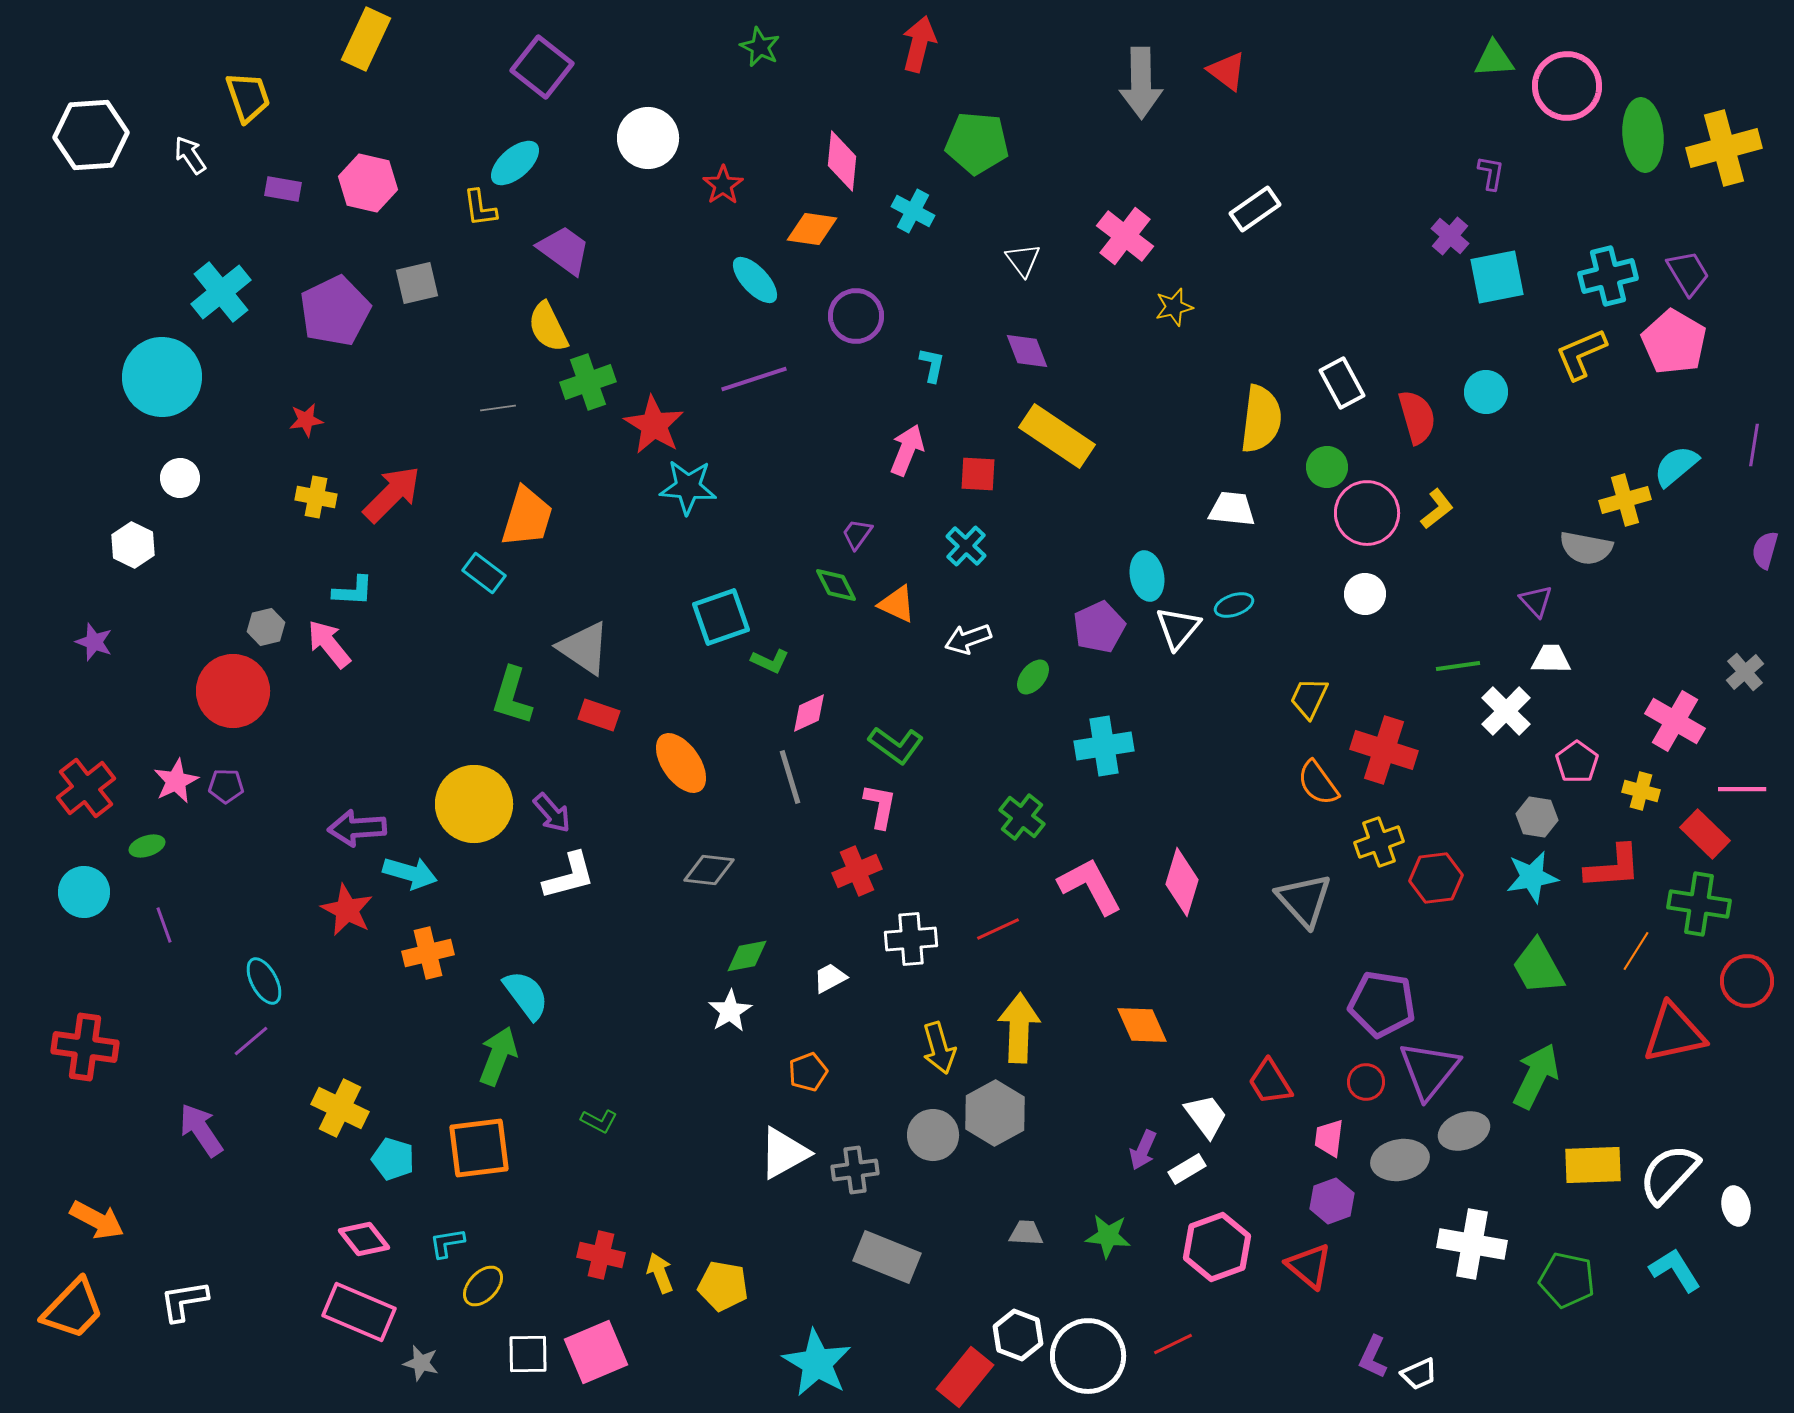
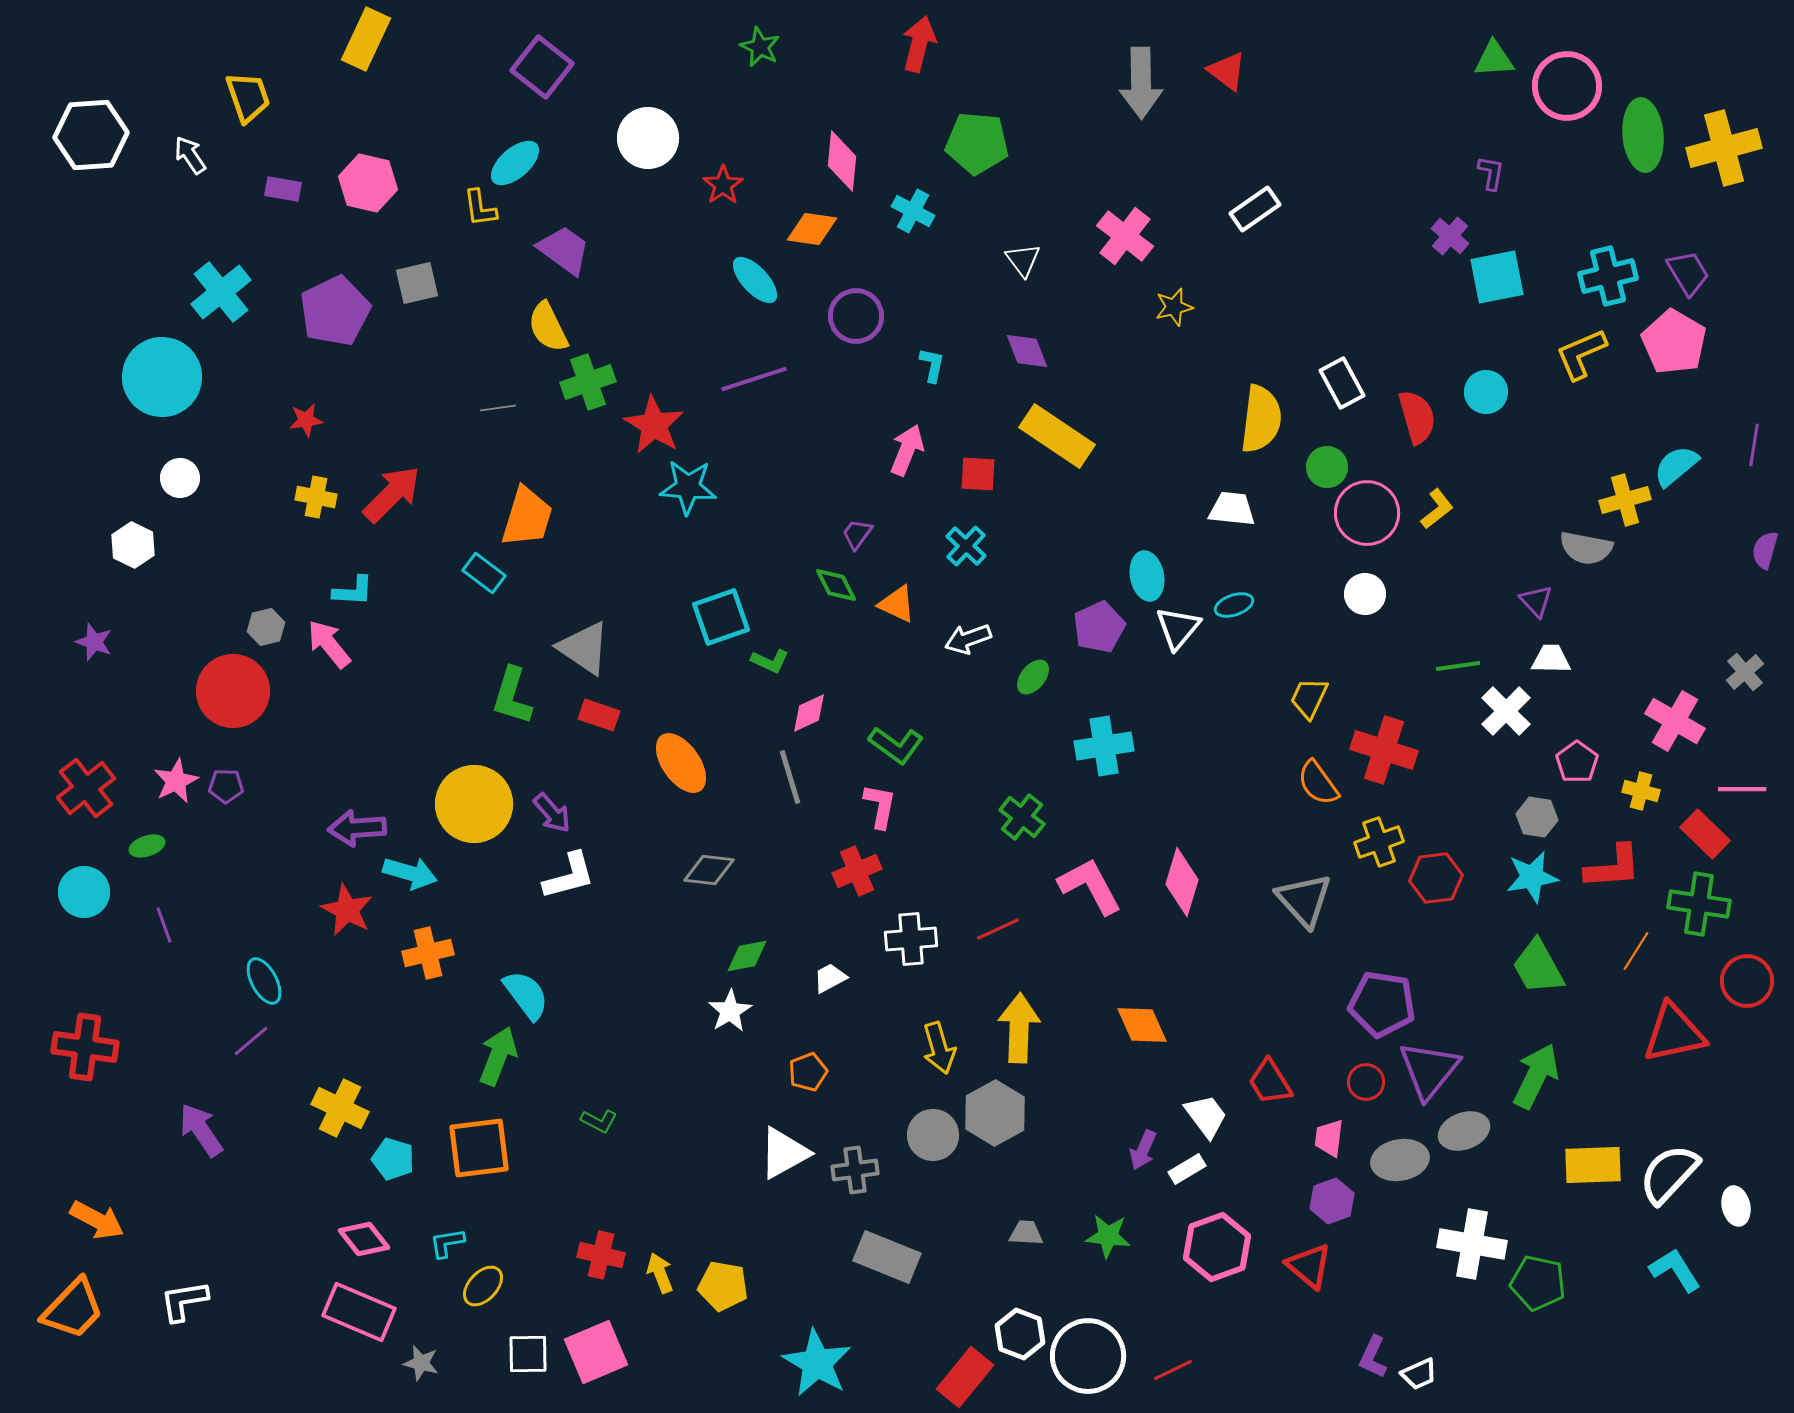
green pentagon at (1567, 1280): moved 29 px left, 3 px down
white hexagon at (1018, 1335): moved 2 px right, 1 px up
red line at (1173, 1344): moved 26 px down
